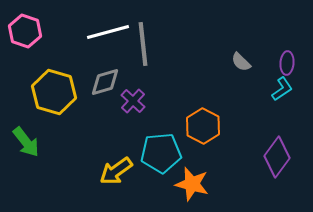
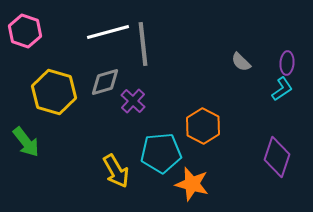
purple diamond: rotated 18 degrees counterclockwise
yellow arrow: rotated 84 degrees counterclockwise
